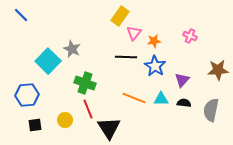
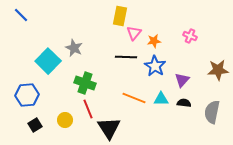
yellow rectangle: rotated 24 degrees counterclockwise
gray star: moved 2 px right, 1 px up
gray semicircle: moved 1 px right, 2 px down
black square: rotated 24 degrees counterclockwise
